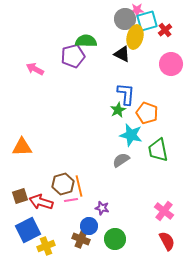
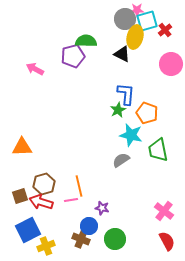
brown hexagon: moved 19 px left
